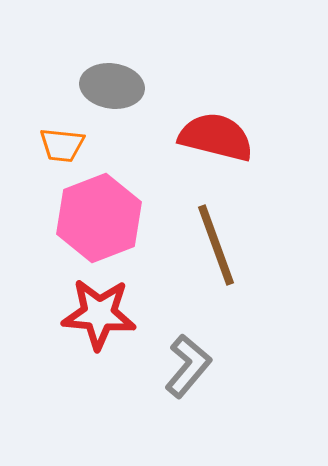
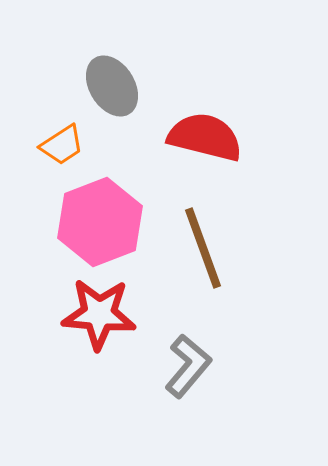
gray ellipse: rotated 50 degrees clockwise
red semicircle: moved 11 px left
orange trapezoid: rotated 39 degrees counterclockwise
pink hexagon: moved 1 px right, 4 px down
brown line: moved 13 px left, 3 px down
